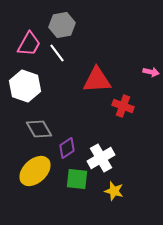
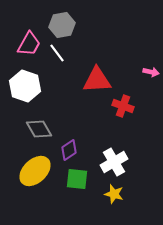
purple diamond: moved 2 px right, 2 px down
white cross: moved 13 px right, 4 px down
yellow star: moved 3 px down
